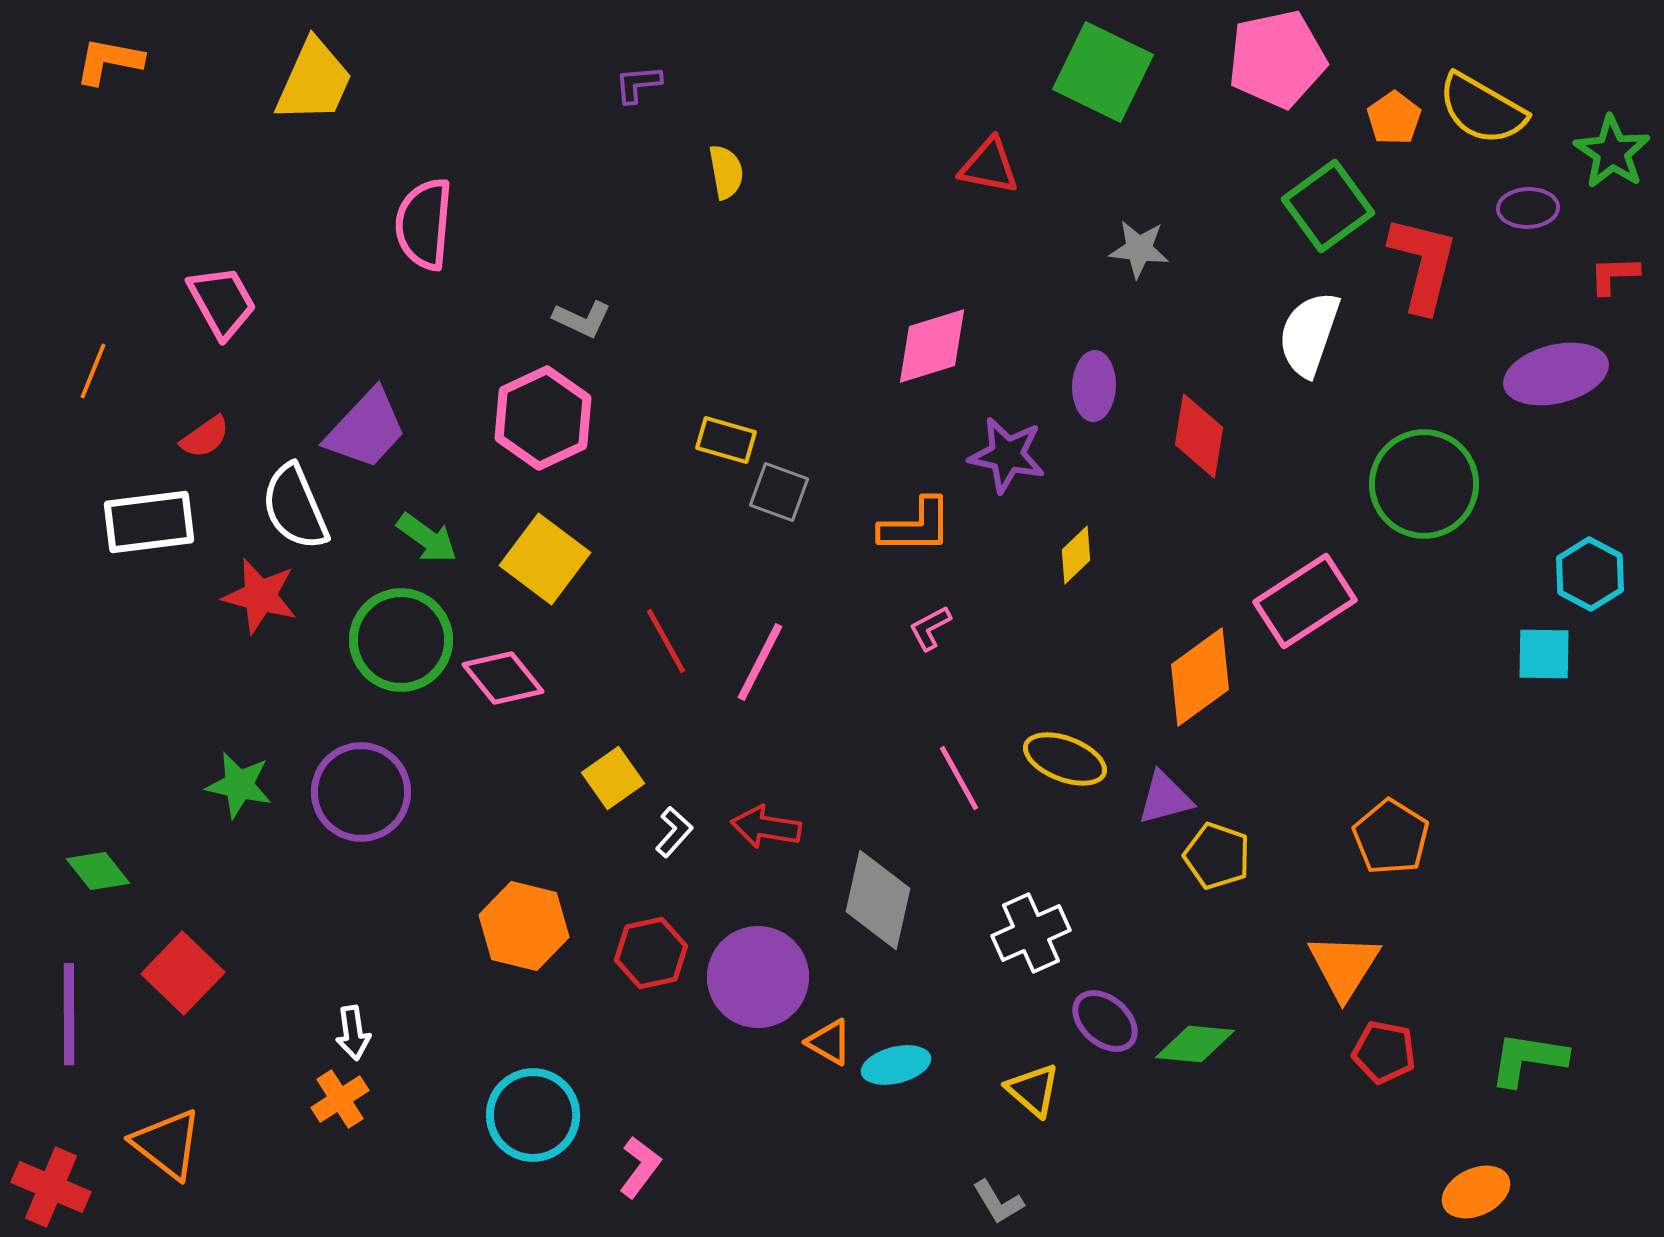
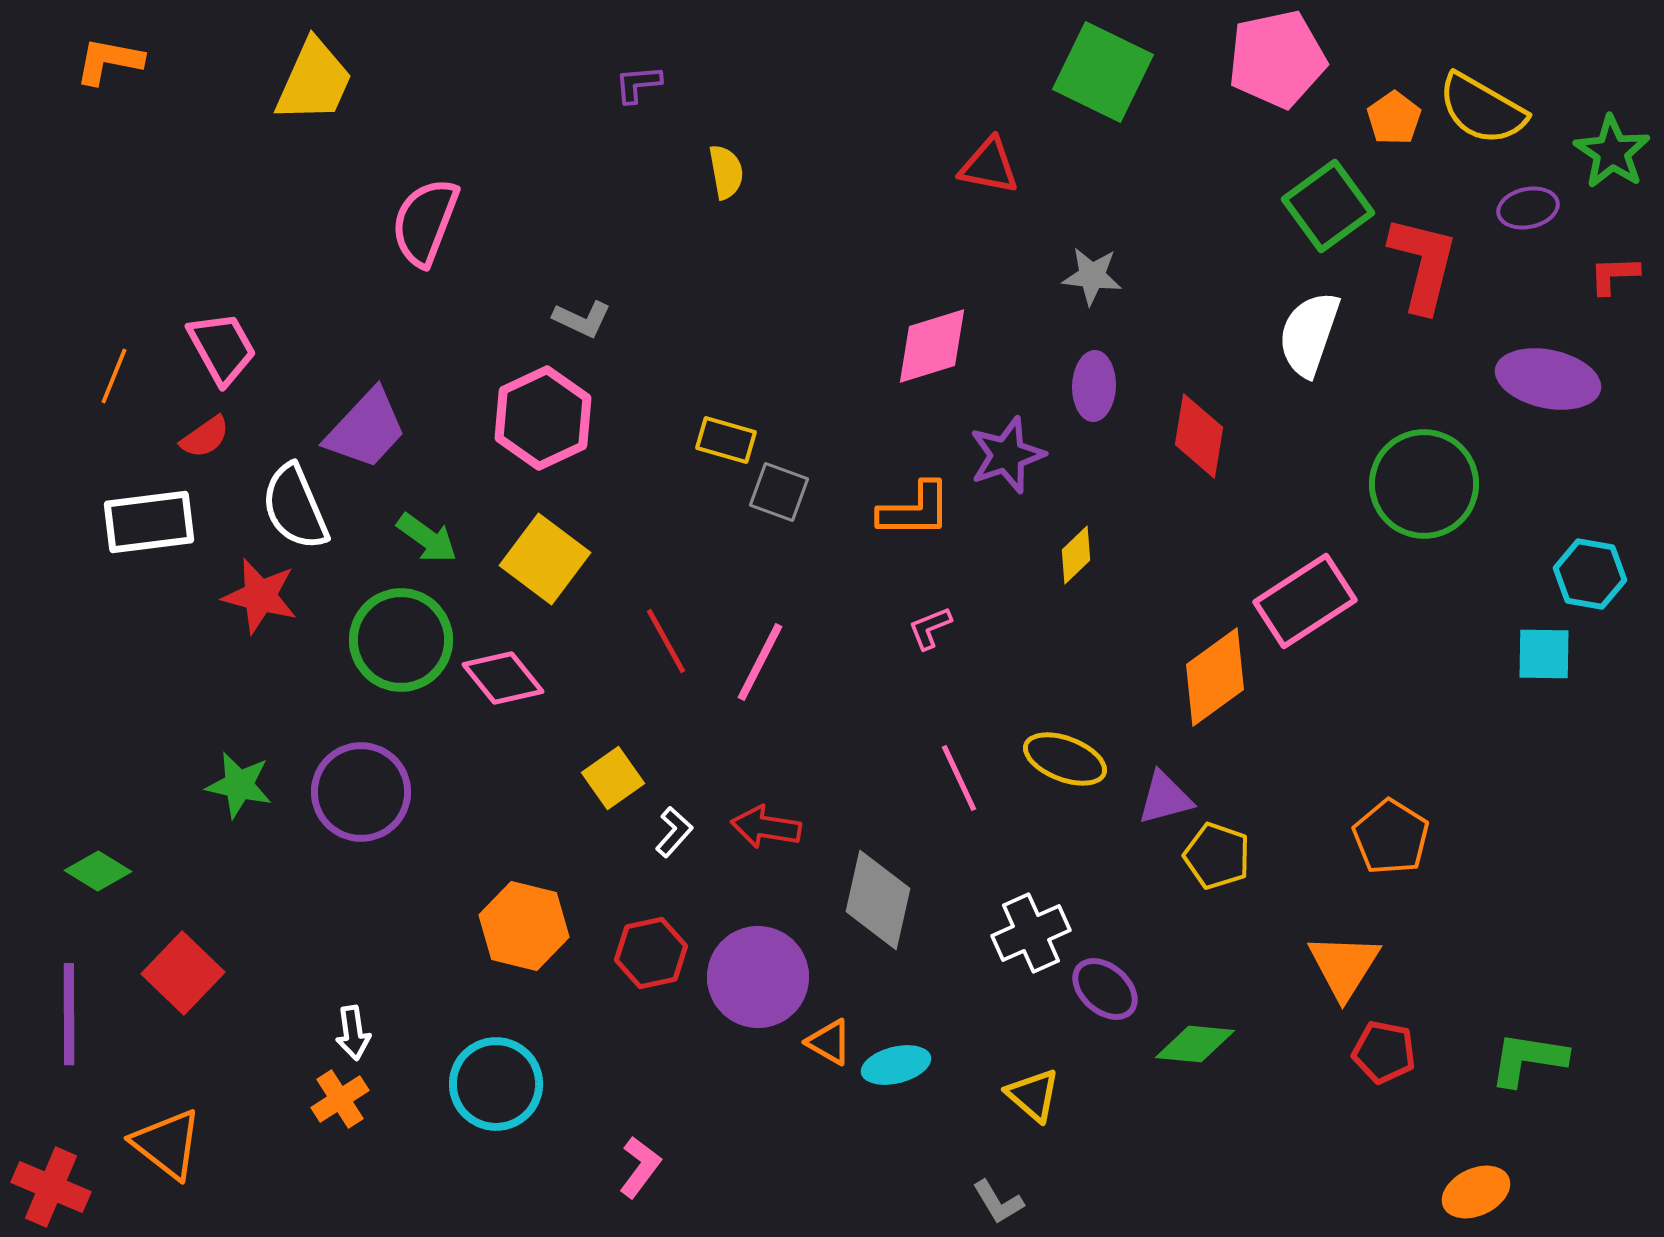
purple ellipse at (1528, 208): rotated 10 degrees counterclockwise
pink semicircle at (424, 224): moved 1 px right, 2 px up; rotated 16 degrees clockwise
gray star at (1139, 249): moved 47 px left, 27 px down
pink trapezoid at (222, 302): moved 46 px down
orange line at (93, 371): moved 21 px right, 5 px down
purple ellipse at (1556, 374): moved 8 px left, 5 px down; rotated 26 degrees clockwise
purple star at (1007, 455): rotated 30 degrees counterclockwise
orange L-shape at (916, 526): moved 1 px left, 16 px up
cyan hexagon at (1590, 574): rotated 18 degrees counterclockwise
pink L-shape at (930, 628): rotated 6 degrees clockwise
orange diamond at (1200, 677): moved 15 px right
pink line at (959, 778): rotated 4 degrees clockwise
green diamond at (98, 871): rotated 20 degrees counterclockwise
purple ellipse at (1105, 1021): moved 32 px up
yellow triangle at (1033, 1090): moved 5 px down
cyan circle at (533, 1115): moved 37 px left, 31 px up
